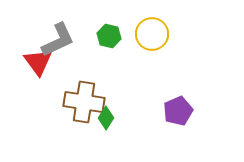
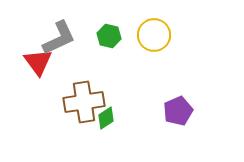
yellow circle: moved 2 px right, 1 px down
gray L-shape: moved 1 px right, 2 px up
brown cross: rotated 18 degrees counterclockwise
green diamond: rotated 25 degrees clockwise
